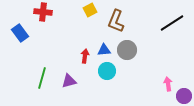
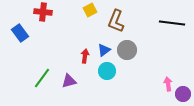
black line: rotated 40 degrees clockwise
blue triangle: rotated 32 degrees counterclockwise
green line: rotated 20 degrees clockwise
purple circle: moved 1 px left, 2 px up
